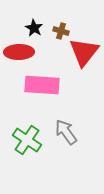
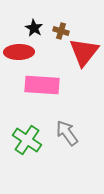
gray arrow: moved 1 px right, 1 px down
